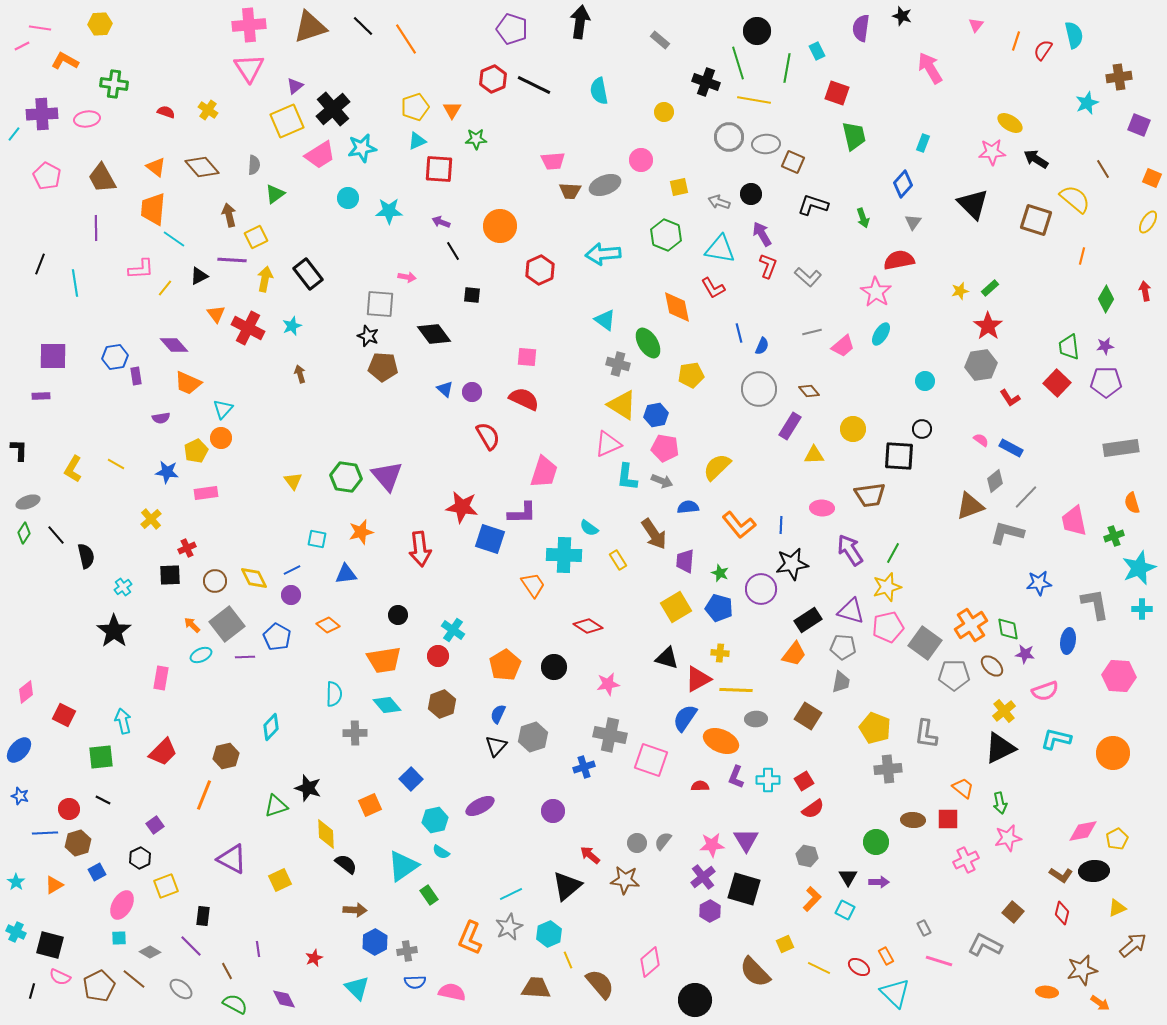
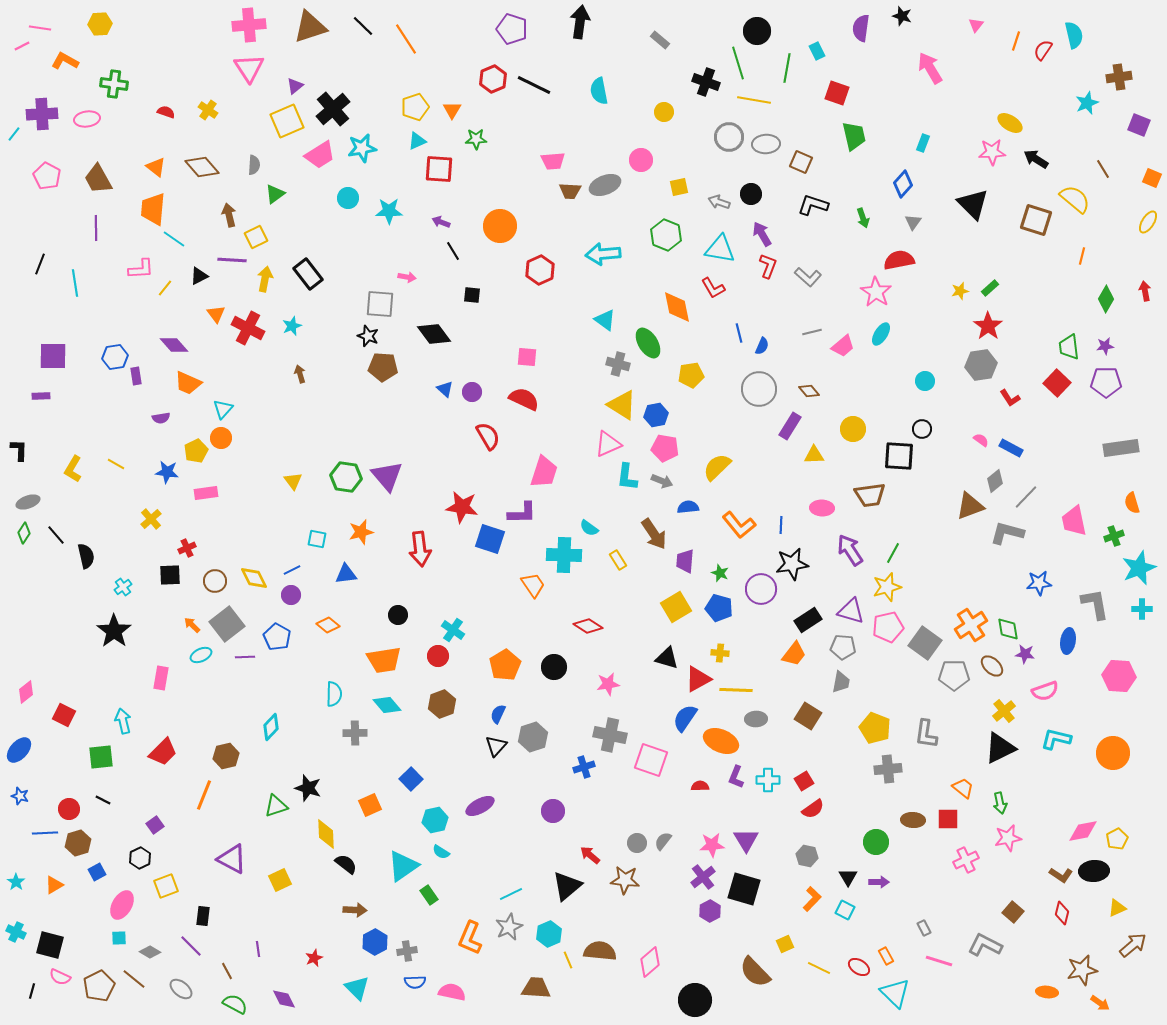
brown square at (793, 162): moved 8 px right
brown trapezoid at (102, 178): moved 4 px left, 1 px down
brown semicircle at (600, 984): moved 33 px up; rotated 44 degrees counterclockwise
